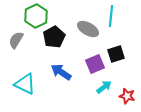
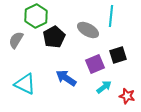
gray ellipse: moved 1 px down
black square: moved 2 px right, 1 px down
blue arrow: moved 5 px right, 6 px down
